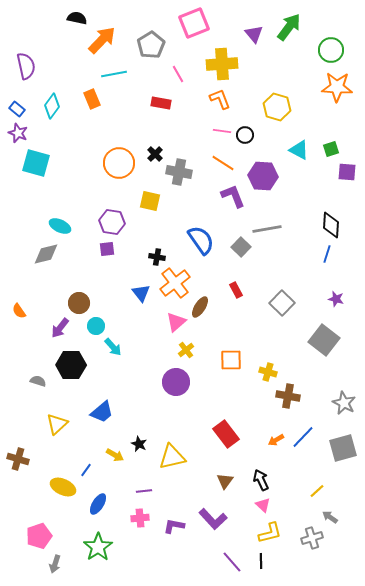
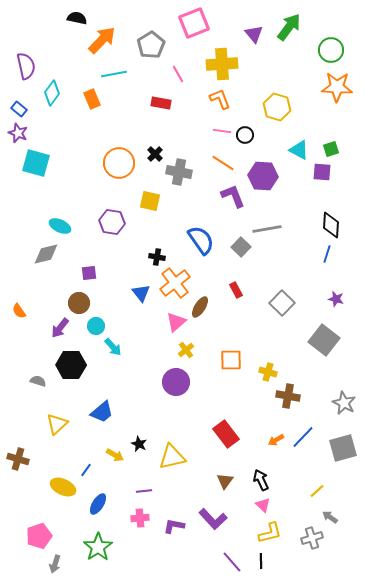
cyan diamond at (52, 106): moved 13 px up
blue rectangle at (17, 109): moved 2 px right
purple square at (347, 172): moved 25 px left
purple square at (107, 249): moved 18 px left, 24 px down
